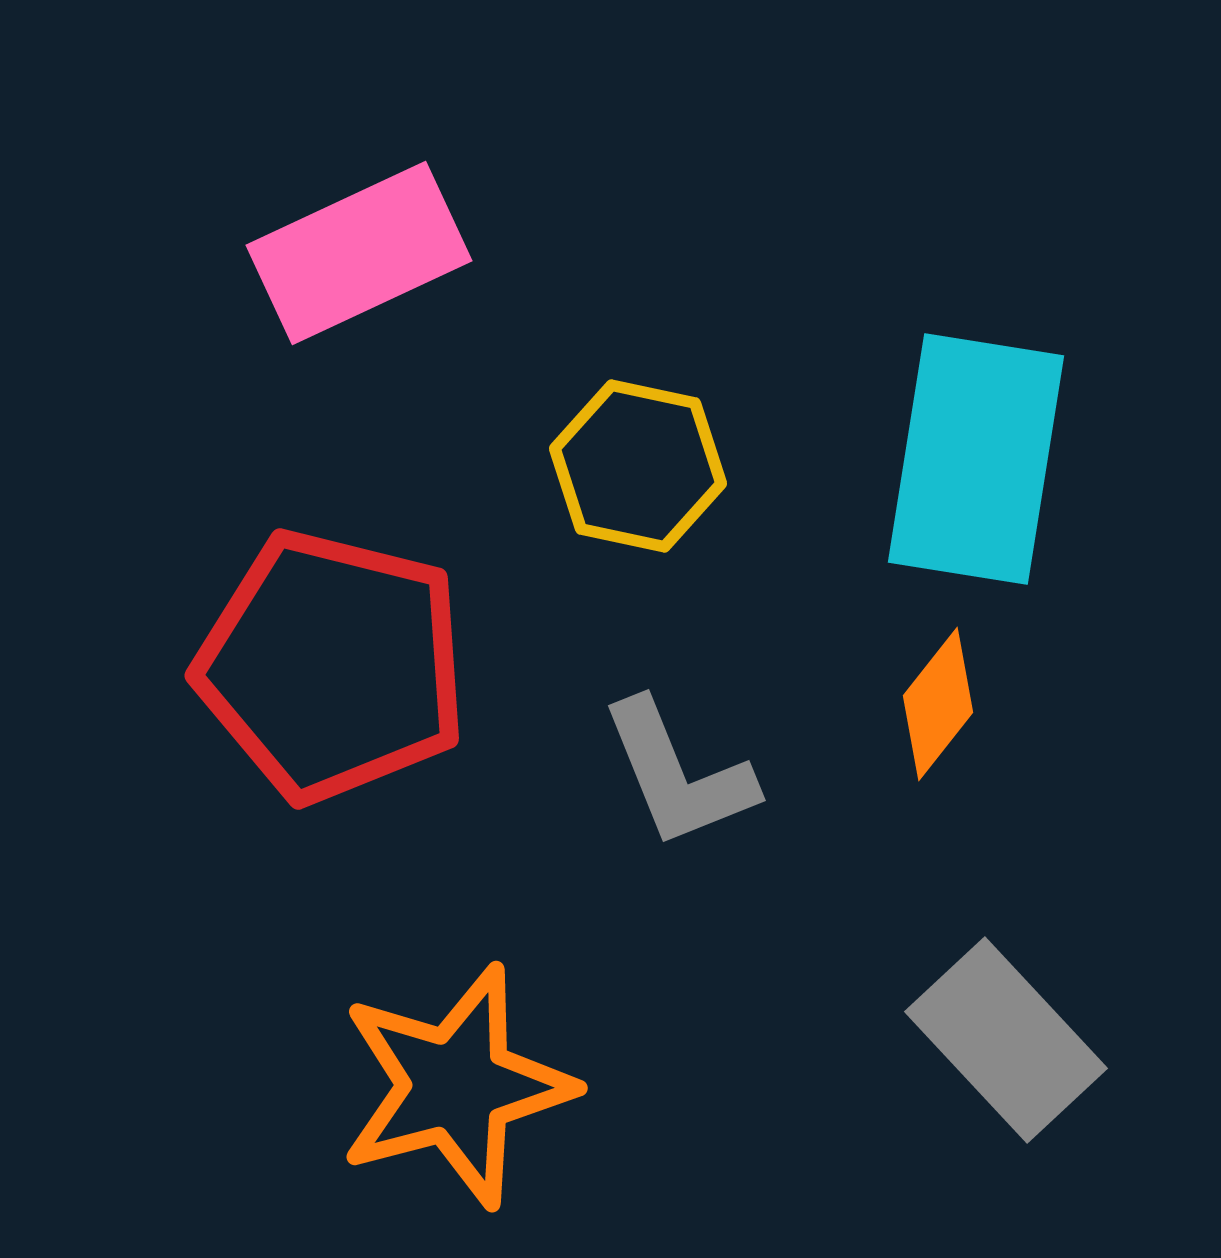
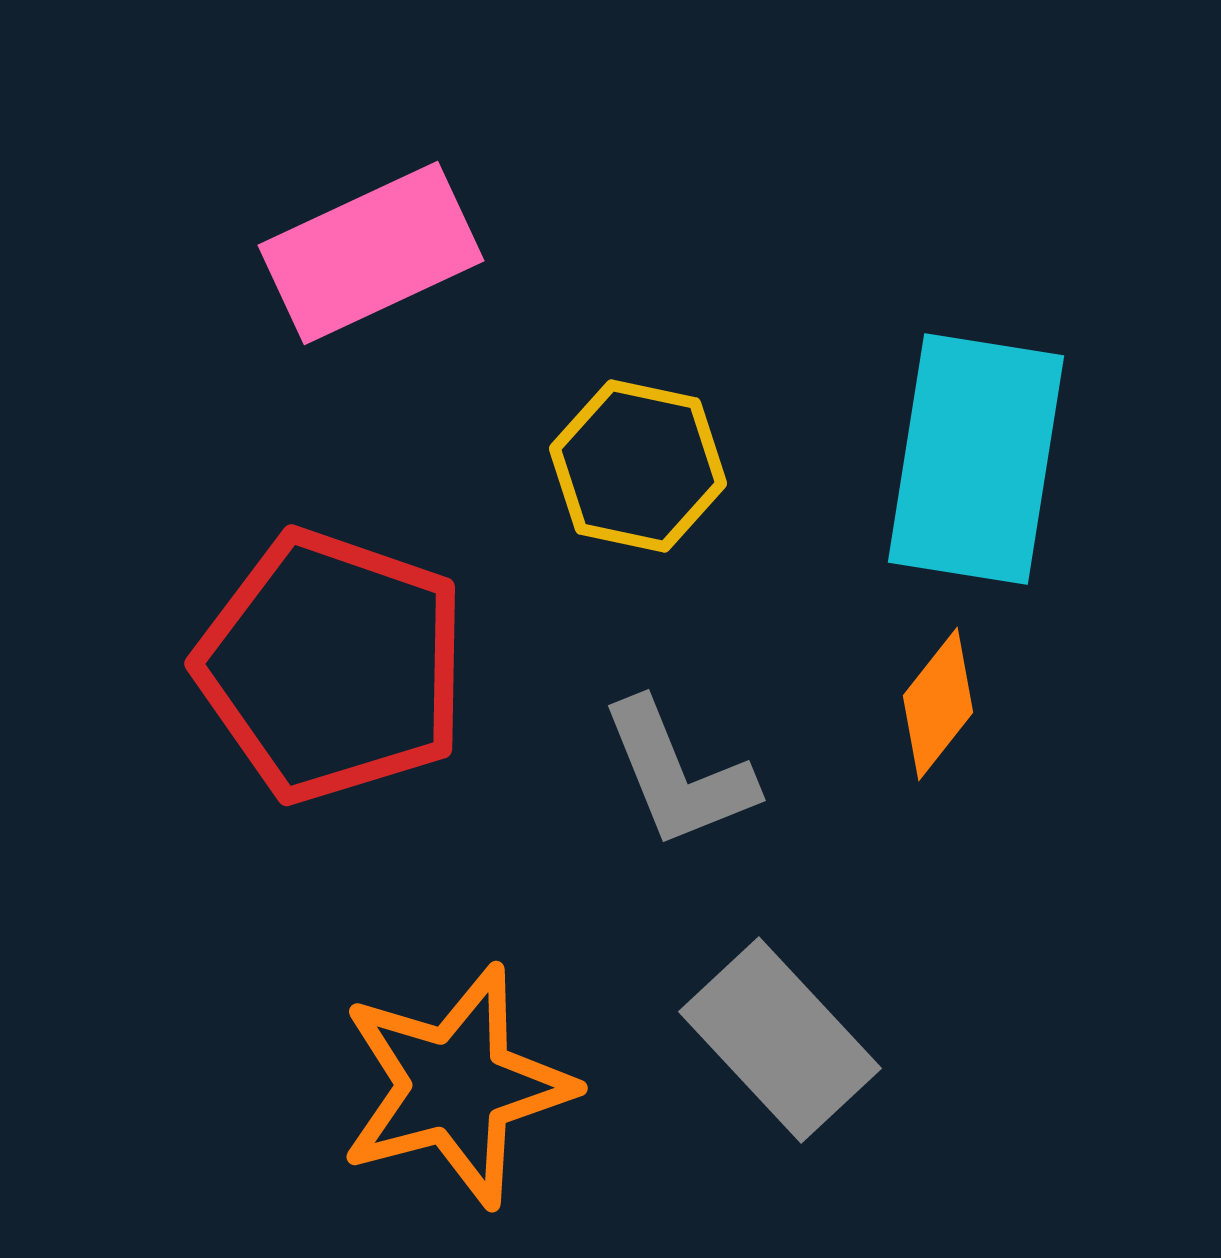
pink rectangle: moved 12 px right
red pentagon: rotated 5 degrees clockwise
gray rectangle: moved 226 px left
